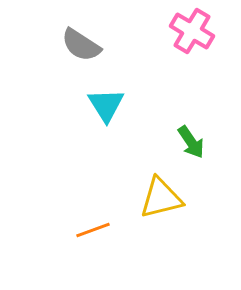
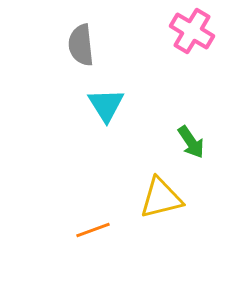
gray semicircle: rotated 51 degrees clockwise
